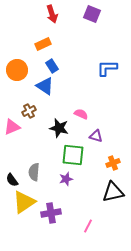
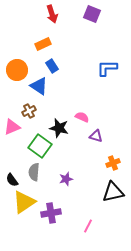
blue triangle: moved 6 px left
pink semicircle: moved 1 px right, 3 px down
green square: moved 33 px left, 9 px up; rotated 30 degrees clockwise
